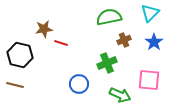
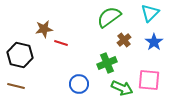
green semicircle: rotated 25 degrees counterclockwise
brown cross: rotated 16 degrees counterclockwise
brown line: moved 1 px right, 1 px down
green arrow: moved 2 px right, 7 px up
